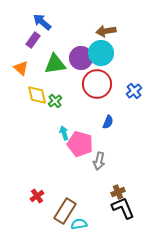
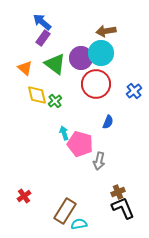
purple rectangle: moved 10 px right, 2 px up
green triangle: rotated 45 degrees clockwise
orange triangle: moved 4 px right
red circle: moved 1 px left
red cross: moved 13 px left
